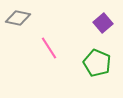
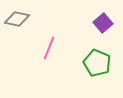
gray diamond: moved 1 px left, 1 px down
pink line: rotated 55 degrees clockwise
